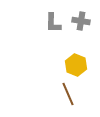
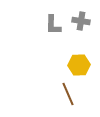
gray L-shape: moved 2 px down
yellow hexagon: moved 3 px right; rotated 25 degrees counterclockwise
